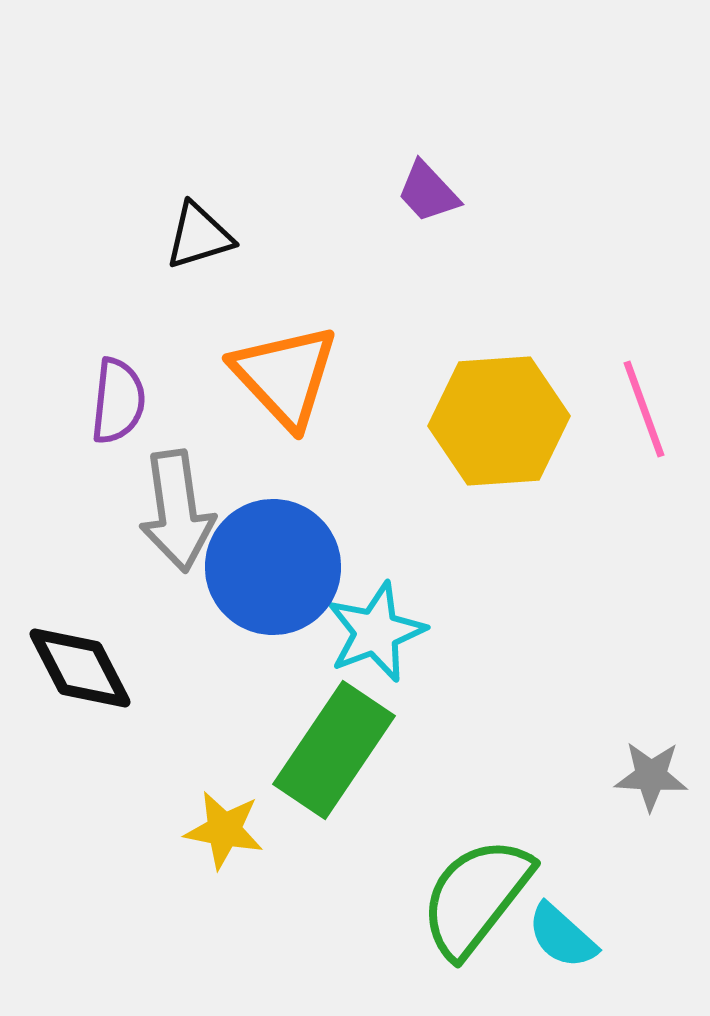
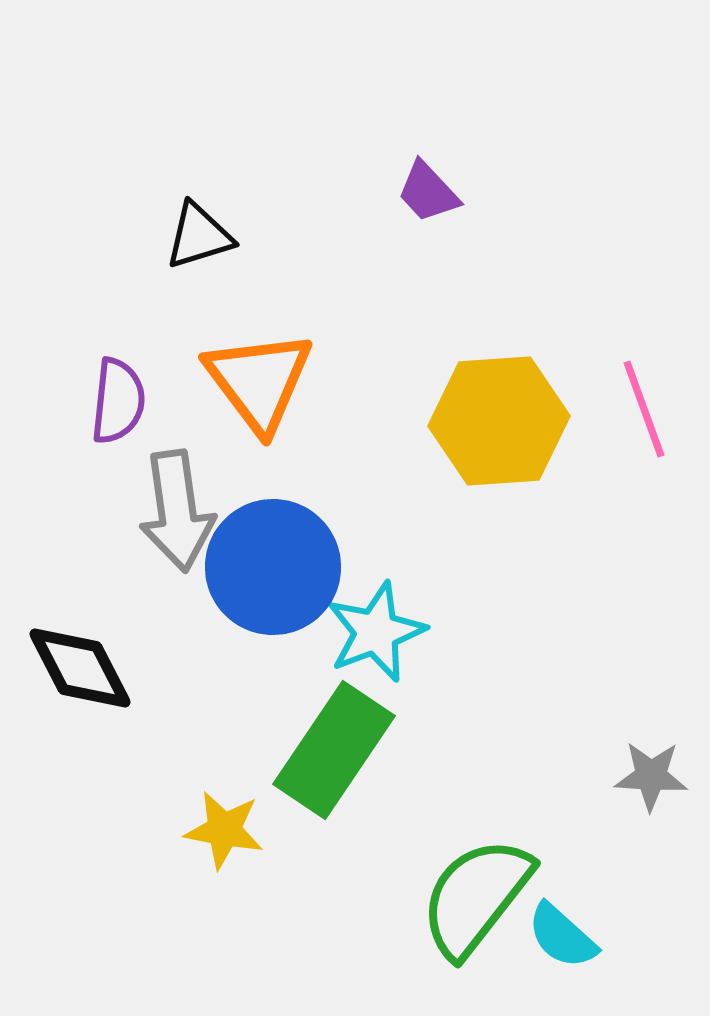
orange triangle: moved 26 px left, 5 px down; rotated 6 degrees clockwise
